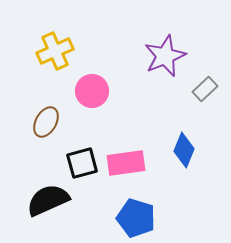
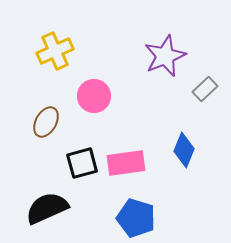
pink circle: moved 2 px right, 5 px down
black semicircle: moved 1 px left, 8 px down
